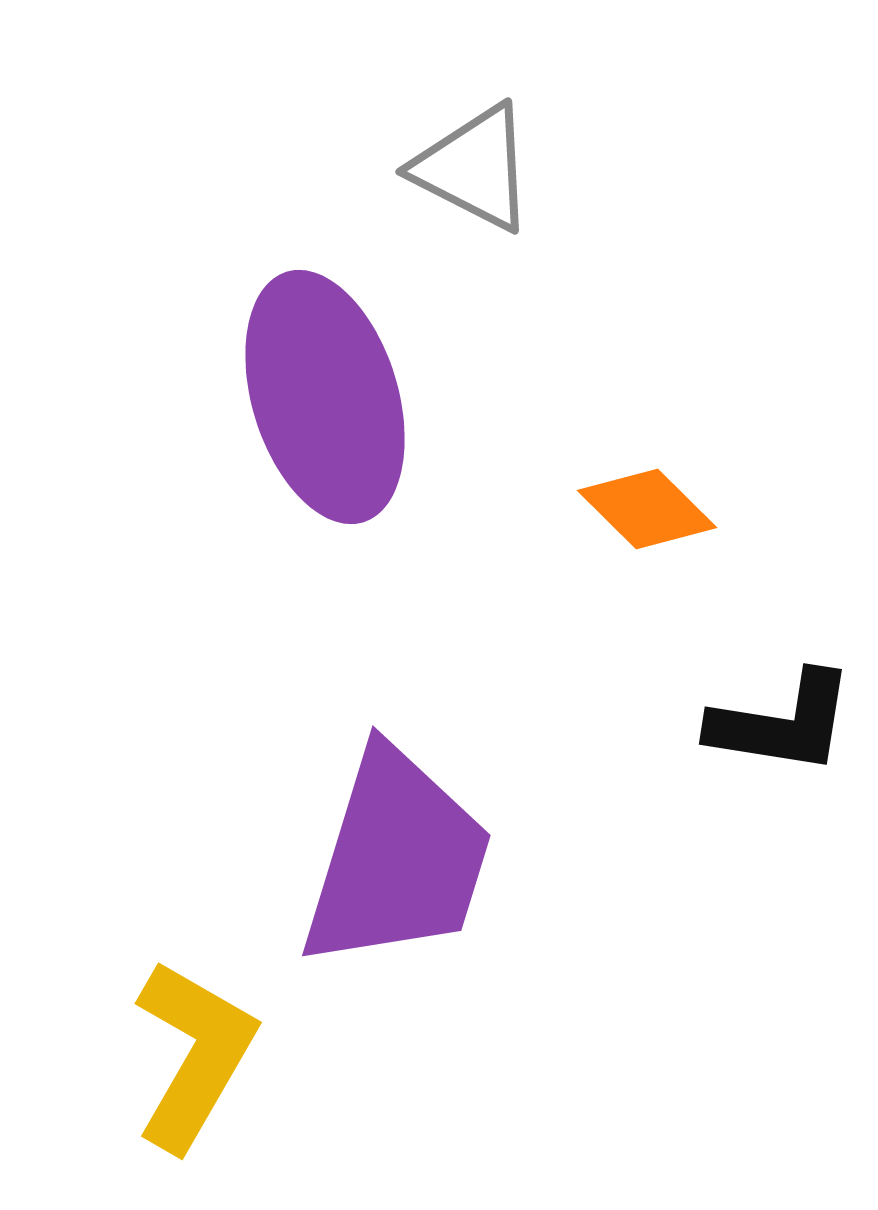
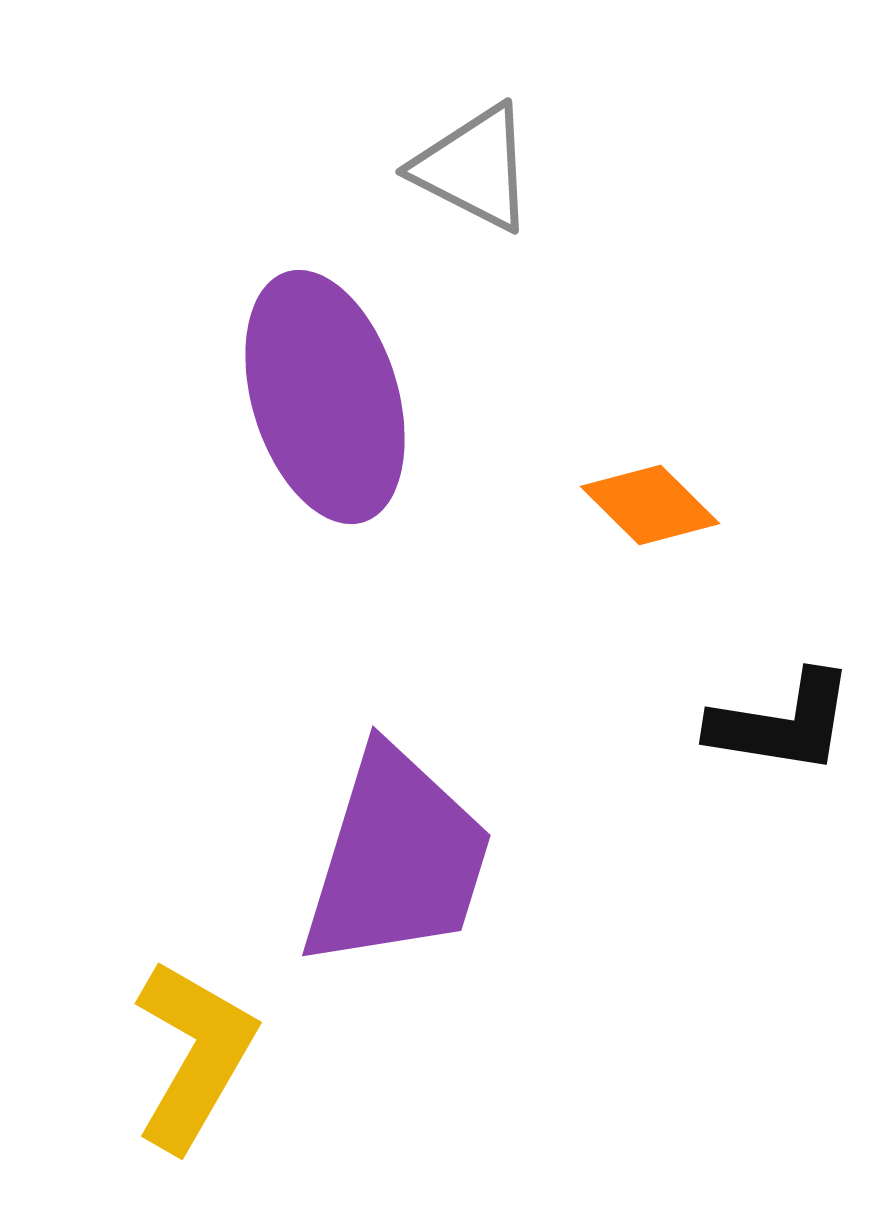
orange diamond: moved 3 px right, 4 px up
